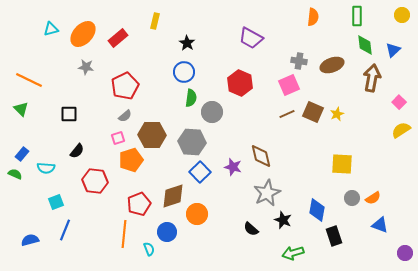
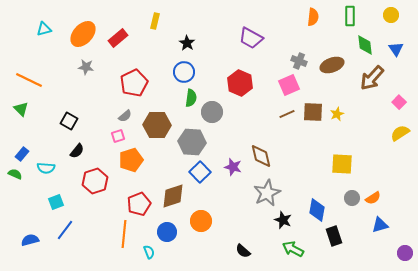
yellow circle at (402, 15): moved 11 px left
green rectangle at (357, 16): moved 7 px left
cyan triangle at (51, 29): moved 7 px left
blue triangle at (393, 50): moved 3 px right, 1 px up; rotated 21 degrees counterclockwise
gray cross at (299, 61): rotated 14 degrees clockwise
brown arrow at (372, 78): rotated 148 degrees counterclockwise
red pentagon at (125, 86): moved 9 px right, 3 px up
brown square at (313, 112): rotated 20 degrees counterclockwise
black square at (69, 114): moved 7 px down; rotated 30 degrees clockwise
yellow semicircle at (401, 130): moved 1 px left, 3 px down
brown hexagon at (152, 135): moved 5 px right, 10 px up
pink square at (118, 138): moved 2 px up
red hexagon at (95, 181): rotated 25 degrees counterclockwise
orange circle at (197, 214): moved 4 px right, 7 px down
blue triangle at (380, 225): rotated 36 degrees counterclockwise
black semicircle at (251, 229): moved 8 px left, 22 px down
blue line at (65, 230): rotated 15 degrees clockwise
cyan semicircle at (149, 249): moved 3 px down
green arrow at (293, 253): moved 4 px up; rotated 45 degrees clockwise
